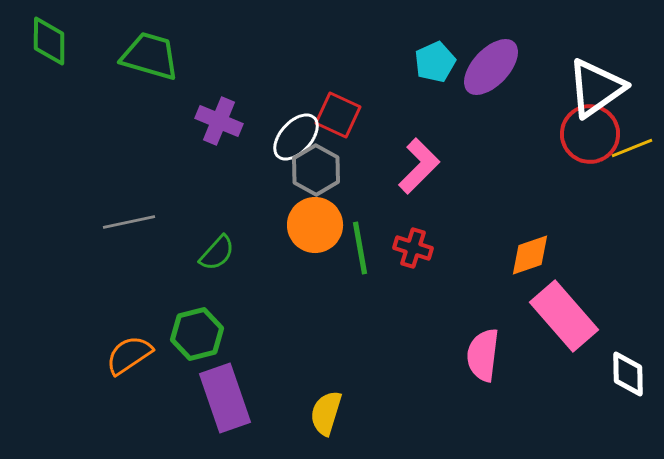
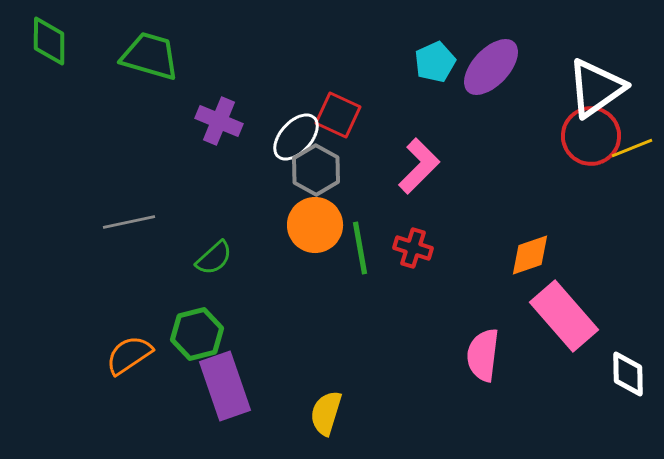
red circle: moved 1 px right, 2 px down
green semicircle: moved 3 px left, 5 px down; rotated 6 degrees clockwise
purple rectangle: moved 12 px up
